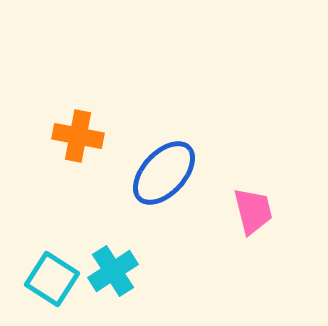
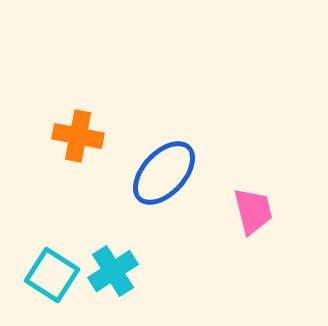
cyan square: moved 4 px up
